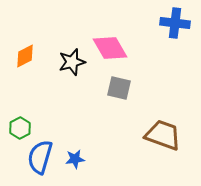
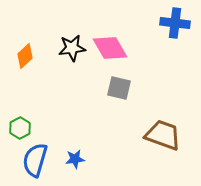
orange diamond: rotated 15 degrees counterclockwise
black star: moved 14 px up; rotated 8 degrees clockwise
blue semicircle: moved 5 px left, 3 px down
